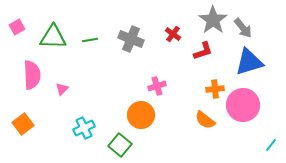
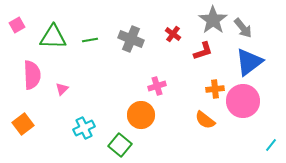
pink square: moved 2 px up
blue triangle: rotated 20 degrees counterclockwise
pink circle: moved 4 px up
